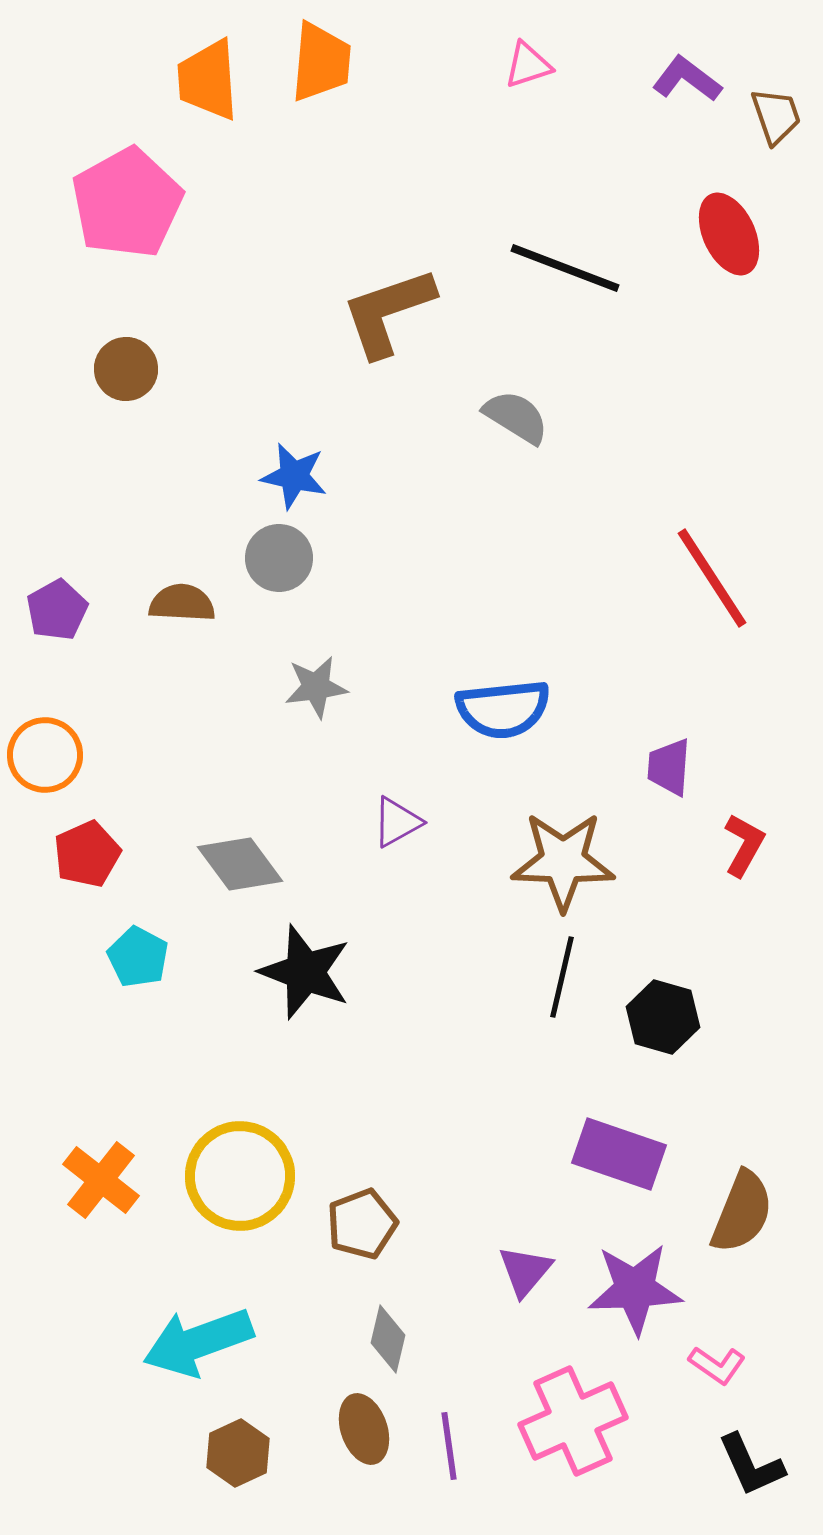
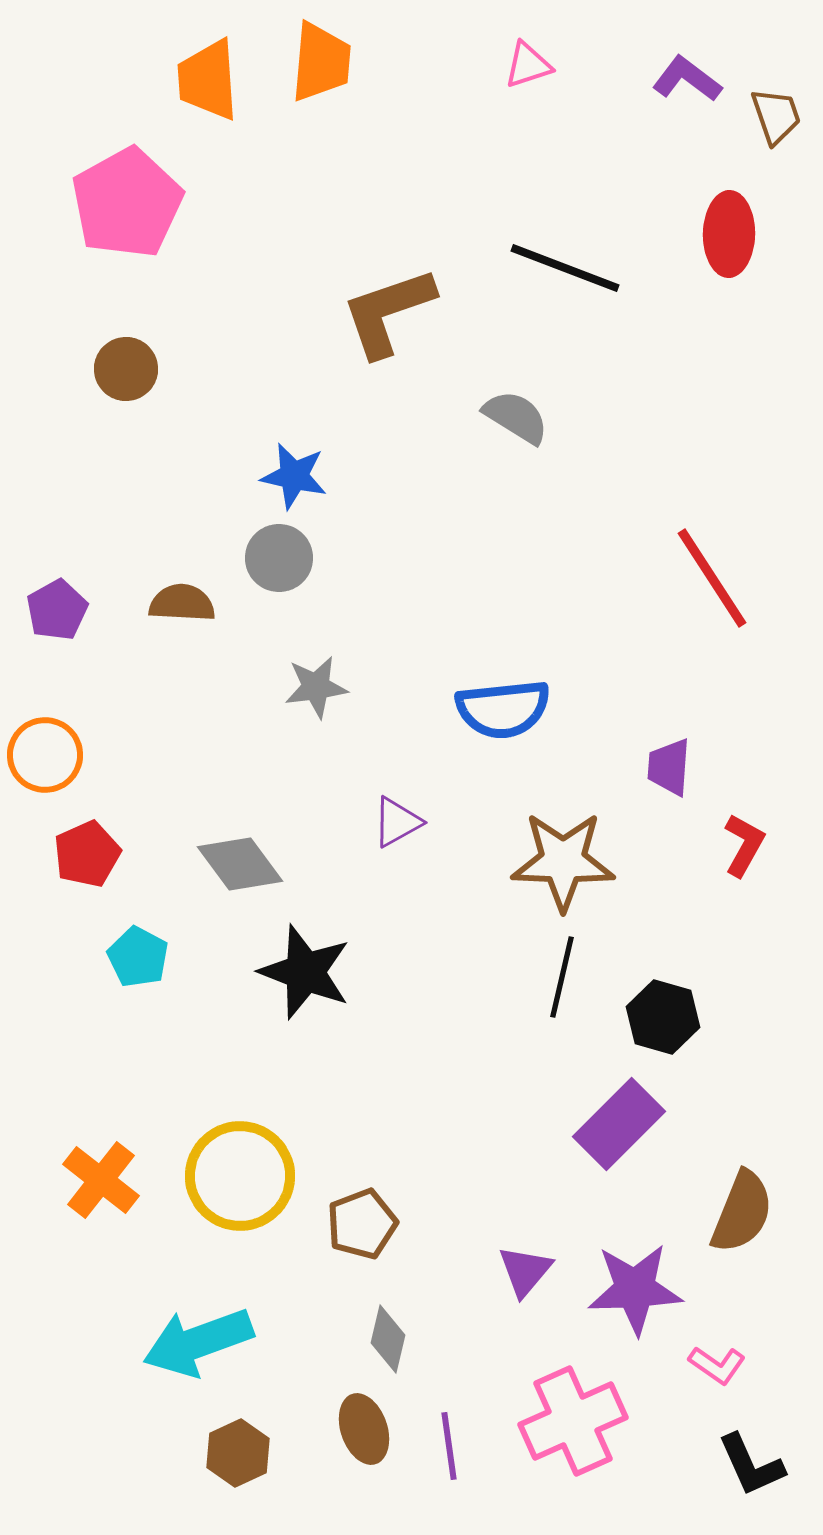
red ellipse at (729, 234): rotated 26 degrees clockwise
purple rectangle at (619, 1154): moved 30 px up; rotated 64 degrees counterclockwise
